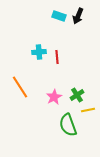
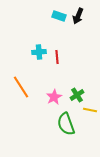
orange line: moved 1 px right
yellow line: moved 2 px right; rotated 24 degrees clockwise
green semicircle: moved 2 px left, 1 px up
